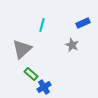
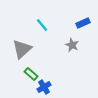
cyan line: rotated 56 degrees counterclockwise
